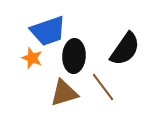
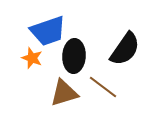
brown line: rotated 16 degrees counterclockwise
